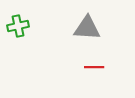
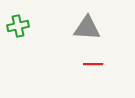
red line: moved 1 px left, 3 px up
